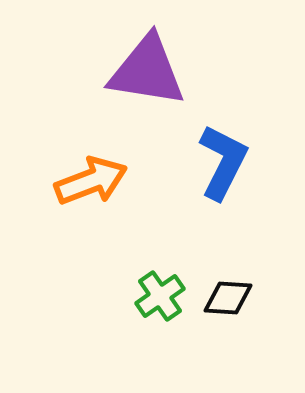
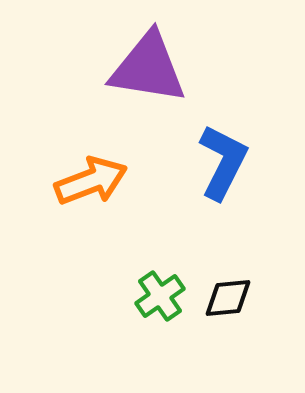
purple triangle: moved 1 px right, 3 px up
black diamond: rotated 9 degrees counterclockwise
